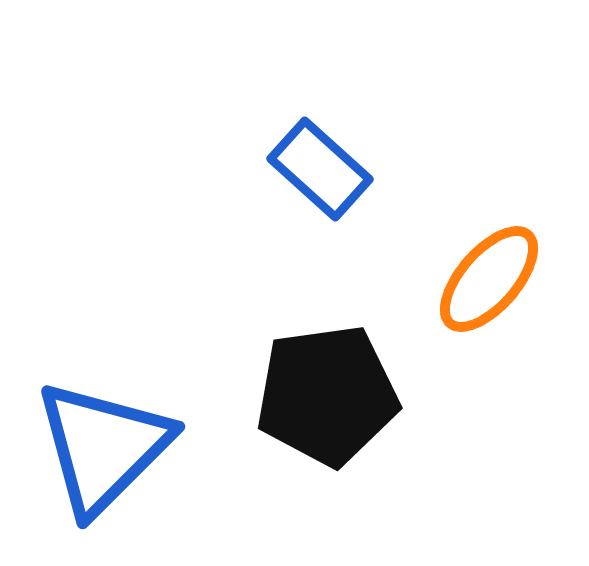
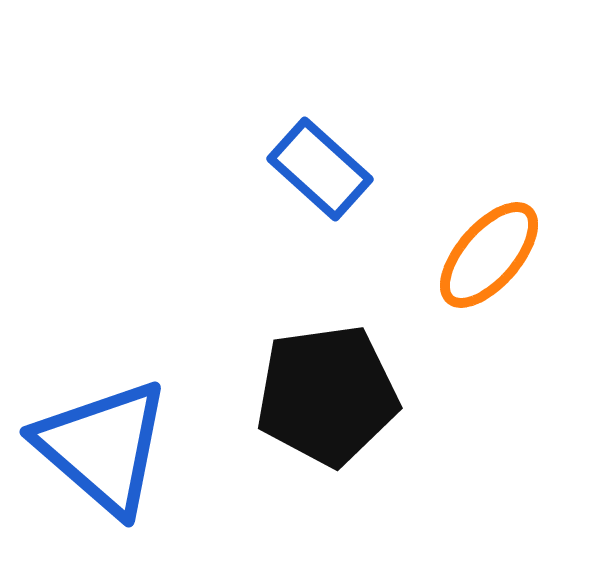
orange ellipse: moved 24 px up
blue triangle: rotated 34 degrees counterclockwise
